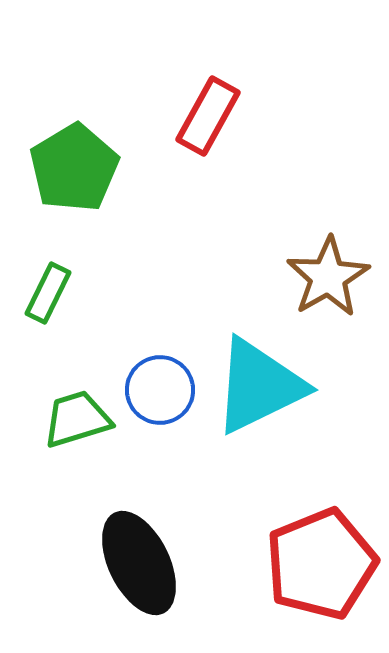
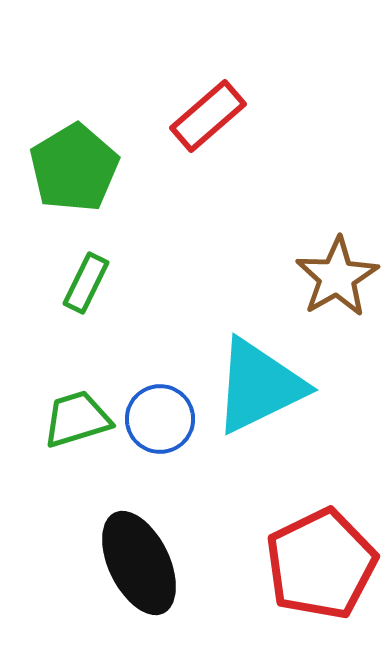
red rectangle: rotated 20 degrees clockwise
brown star: moved 9 px right
green rectangle: moved 38 px right, 10 px up
blue circle: moved 29 px down
red pentagon: rotated 4 degrees counterclockwise
